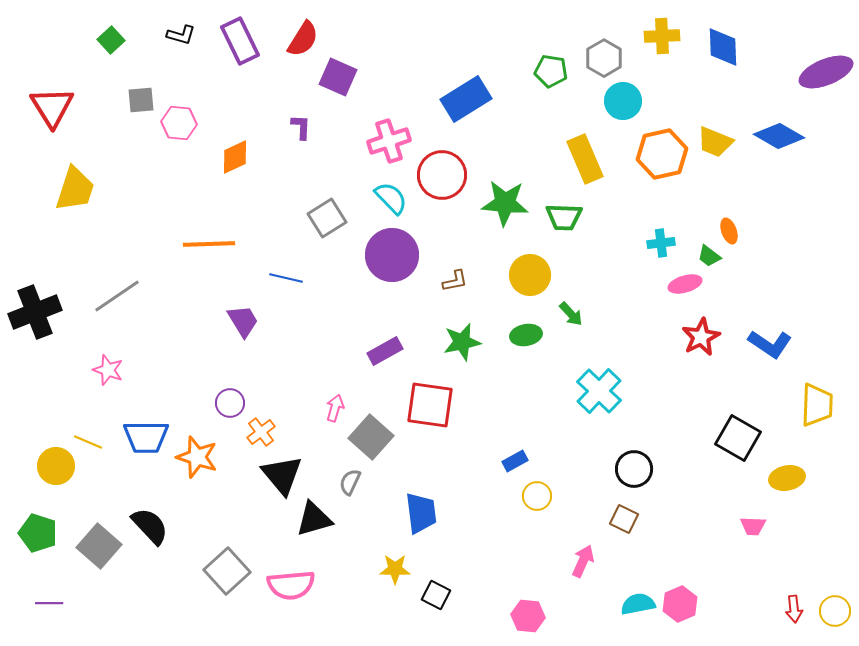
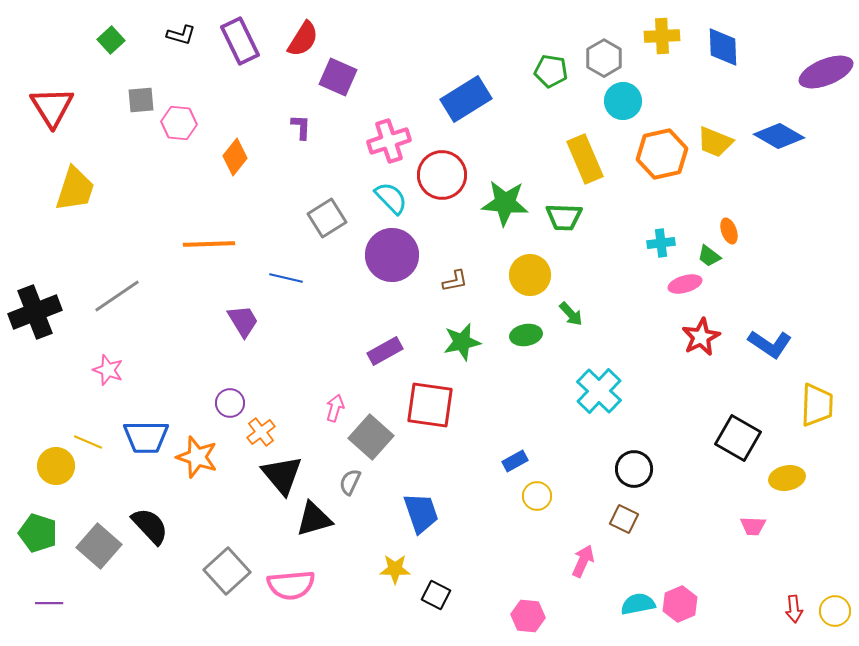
orange diamond at (235, 157): rotated 27 degrees counterclockwise
blue trapezoid at (421, 513): rotated 12 degrees counterclockwise
